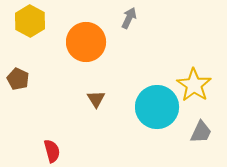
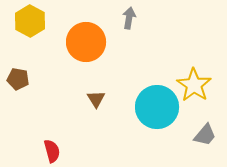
gray arrow: rotated 15 degrees counterclockwise
brown pentagon: rotated 15 degrees counterclockwise
gray trapezoid: moved 4 px right, 3 px down; rotated 15 degrees clockwise
